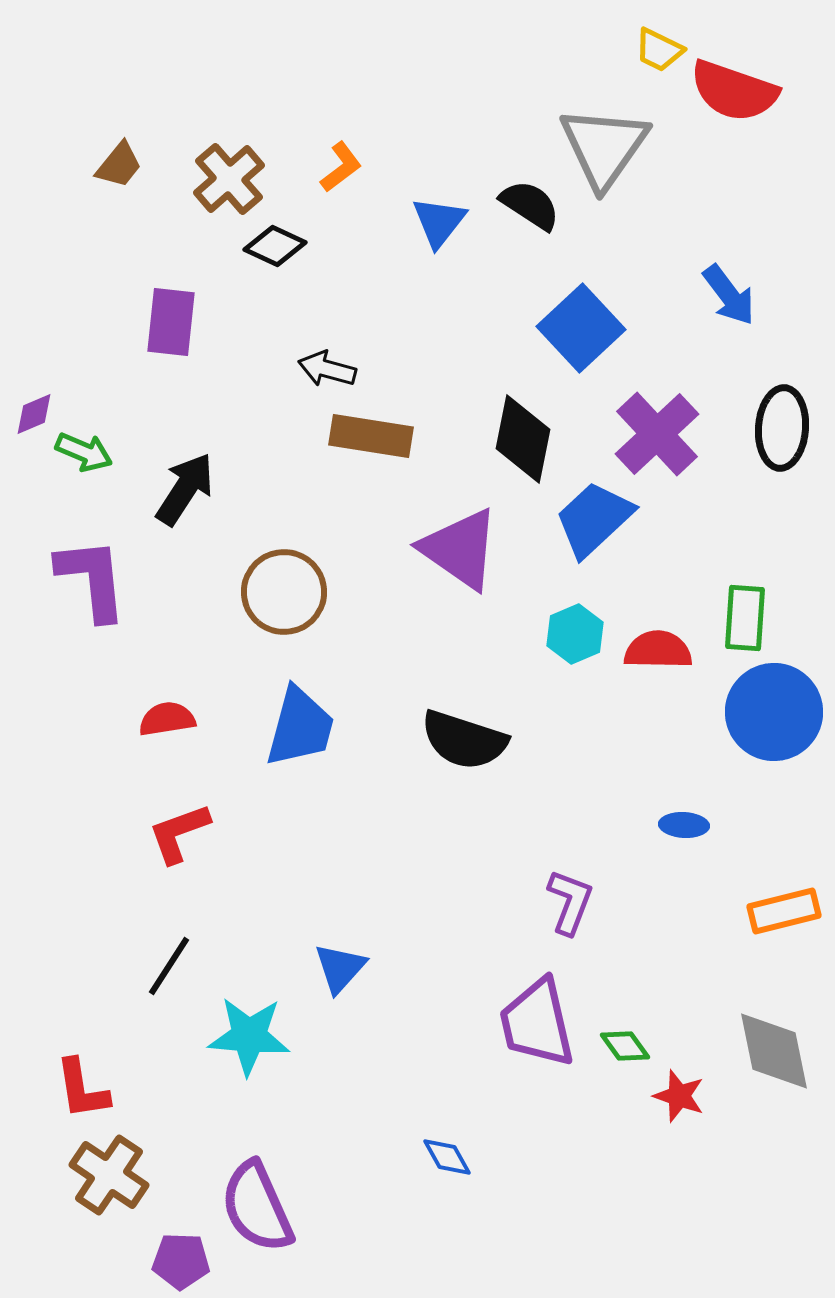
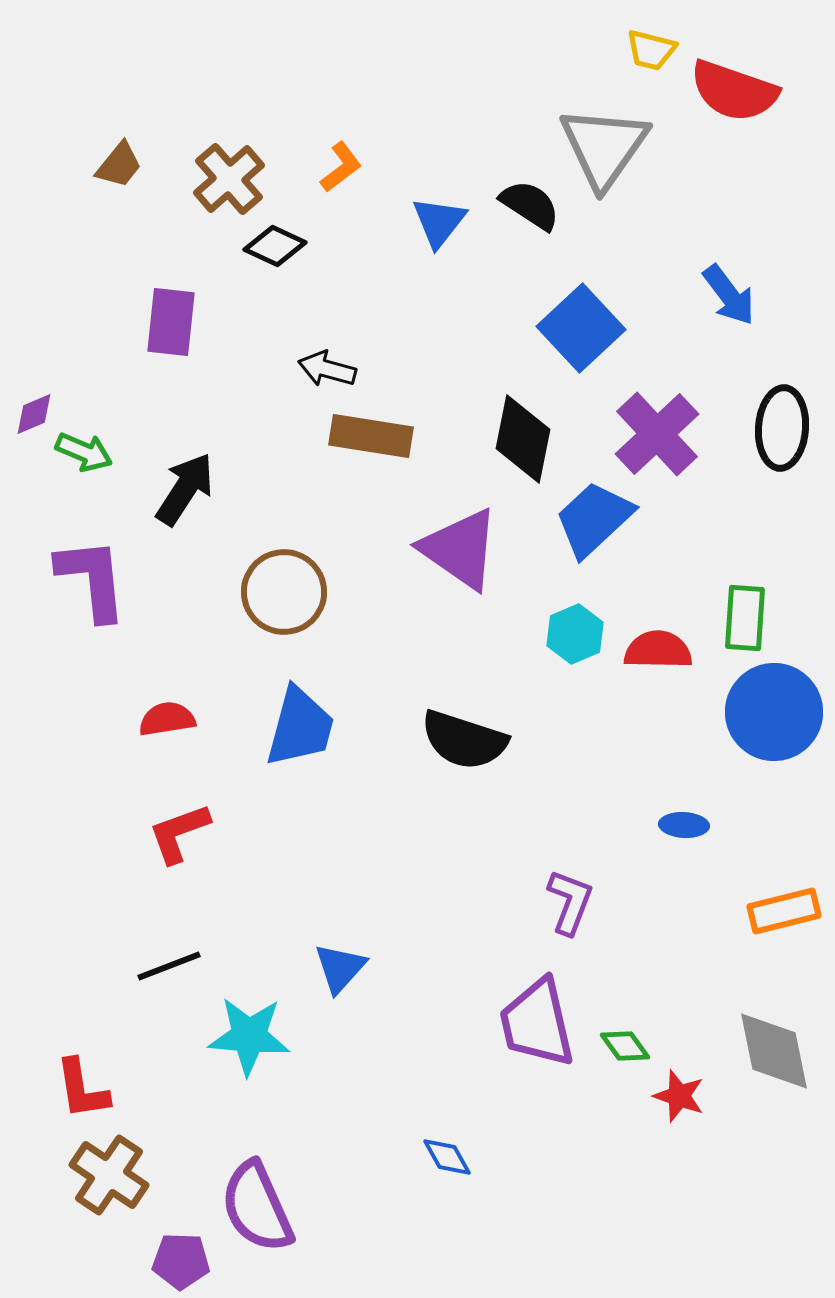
yellow trapezoid at (659, 50): moved 8 px left; rotated 12 degrees counterclockwise
black line at (169, 966): rotated 36 degrees clockwise
